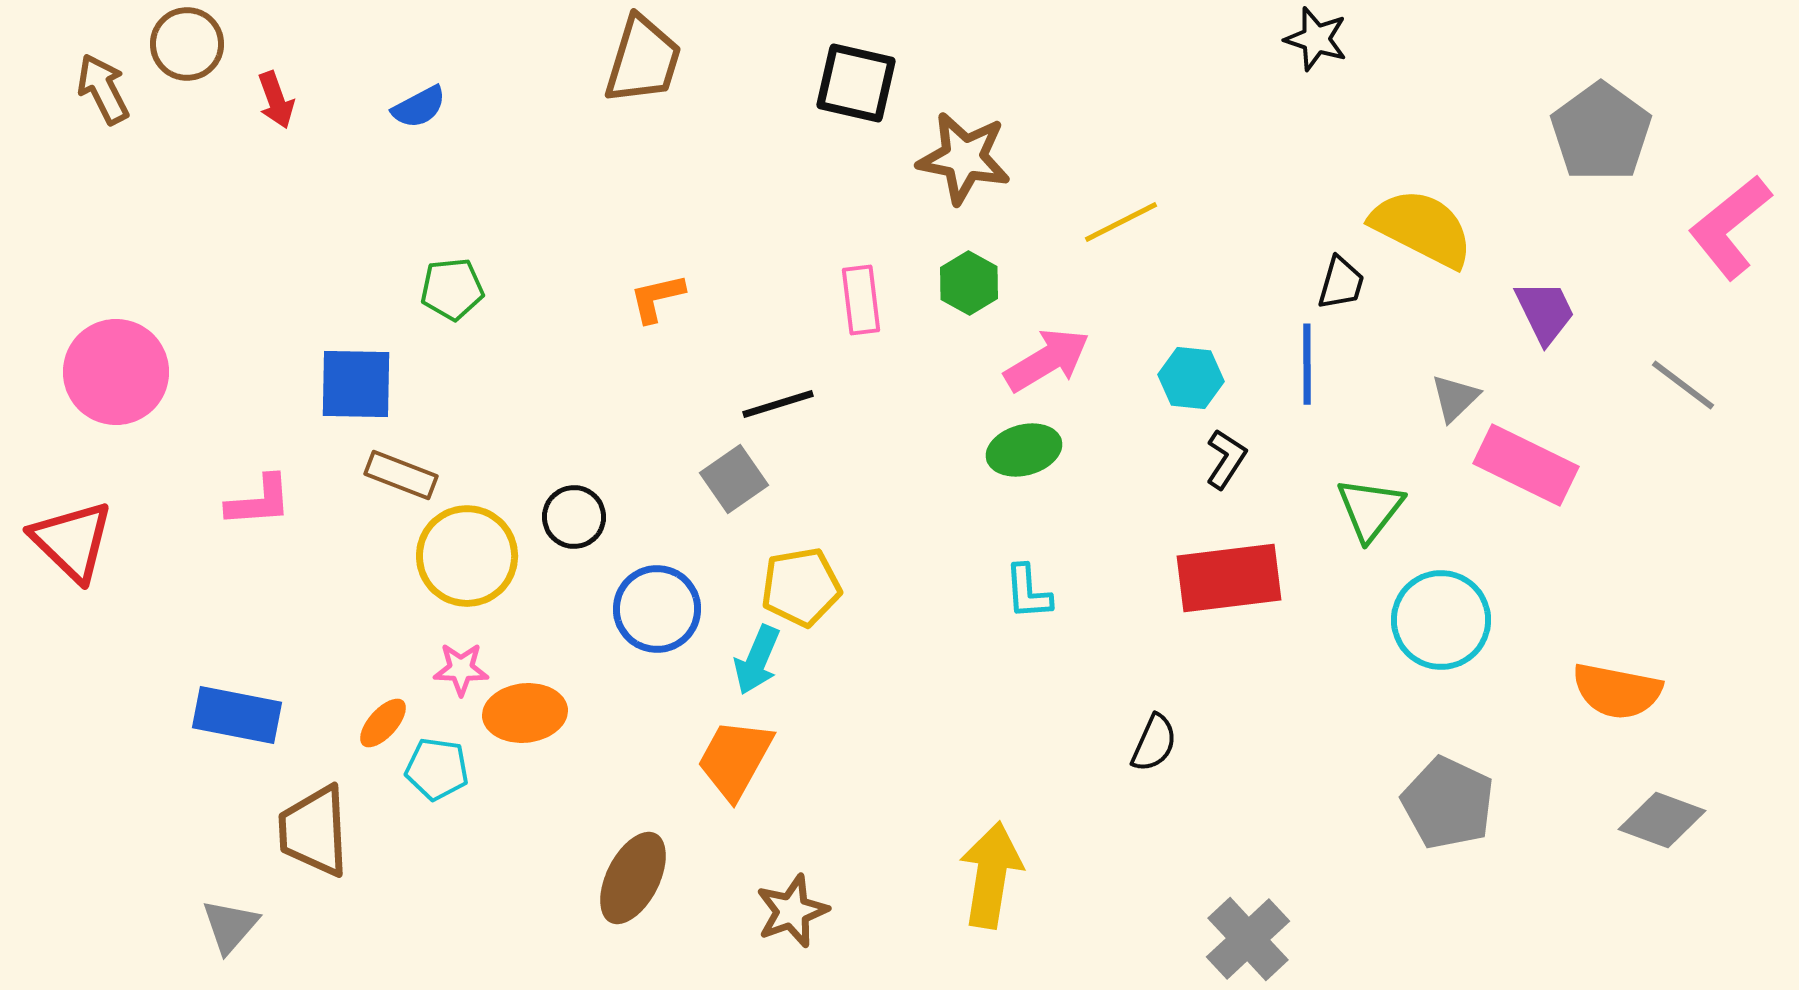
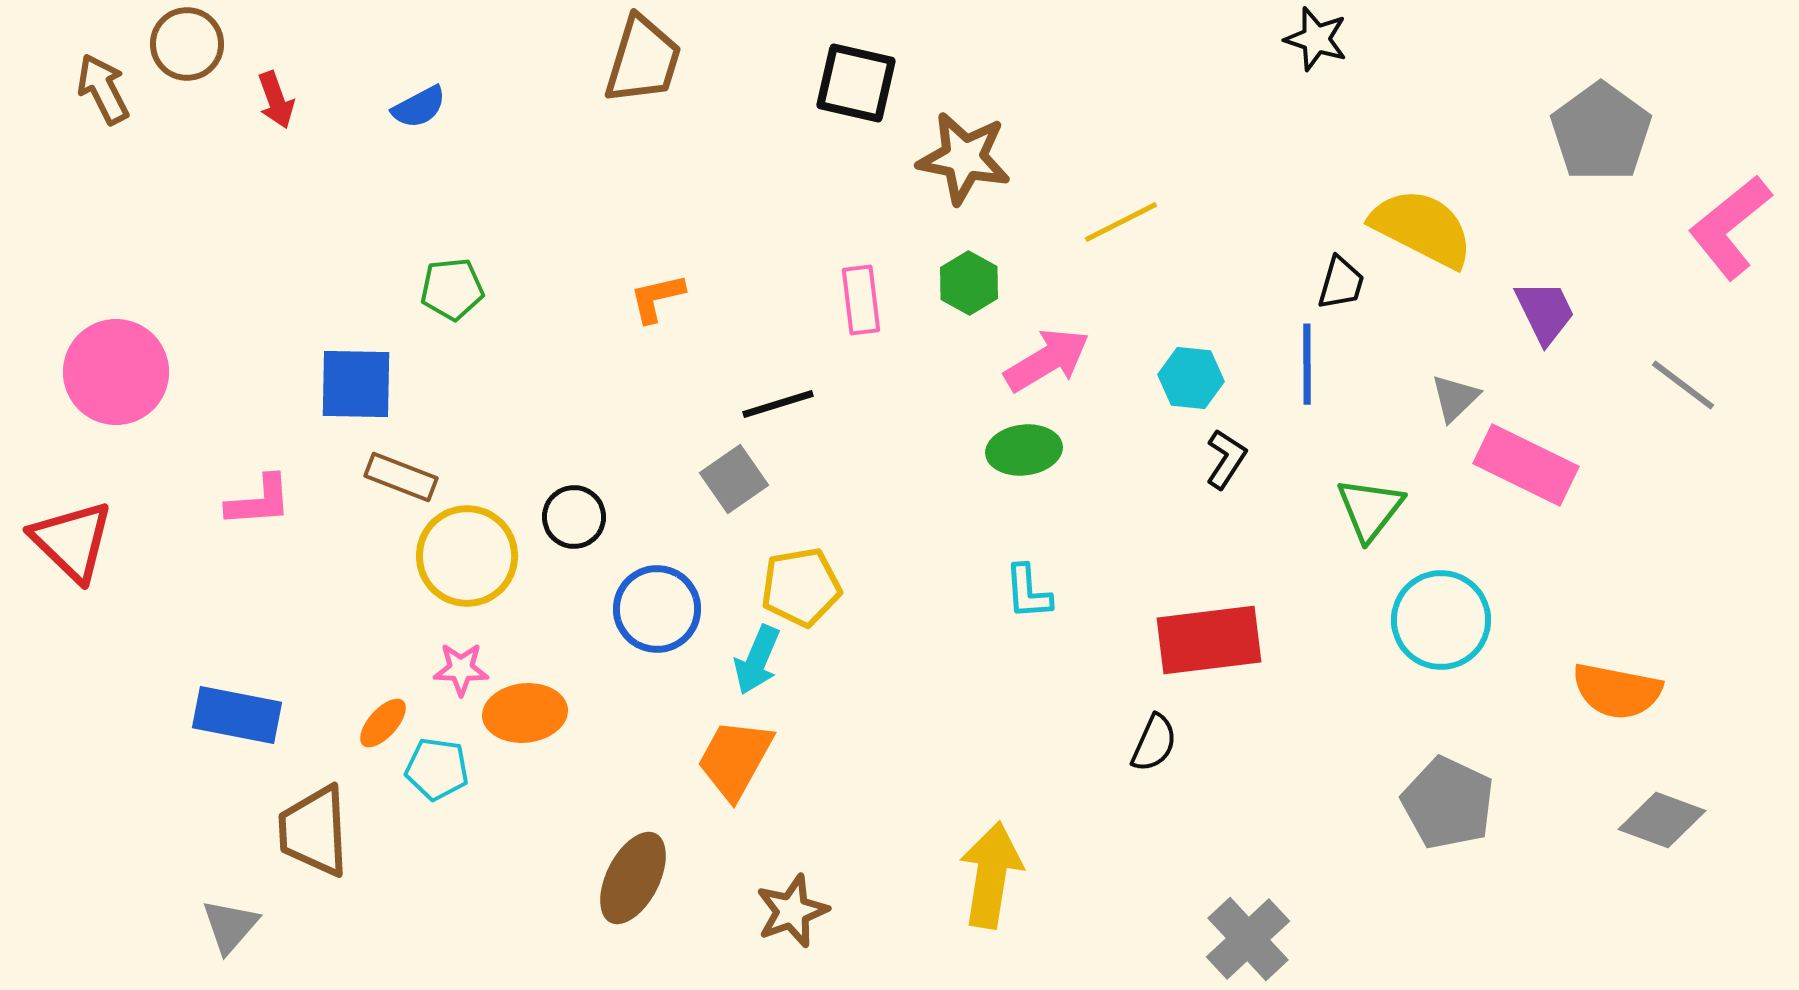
green ellipse at (1024, 450): rotated 8 degrees clockwise
brown rectangle at (401, 475): moved 2 px down
red rectangle at (1229, 578): moved 20 px left, 62 px down
